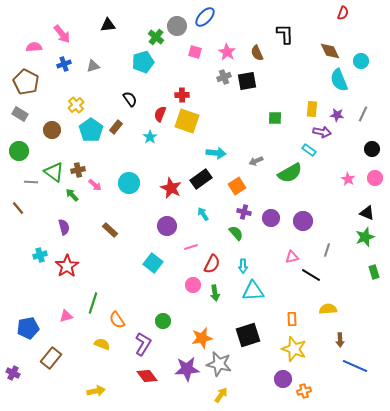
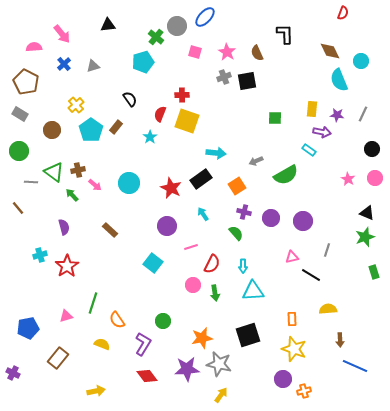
blue cross at (64, 64): rotated 24 degrees counterclockwise
green semicircle at (290, 173): moved 4 px left, 2 px down
brown rectangle at (51, 358): moved 7 px right
